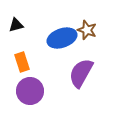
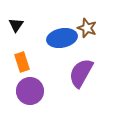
black triangle: rotated 42 degrees counterclockwise
brown star: moved 2 px up
blue ellipse: rotated 8 degrees clockwise
